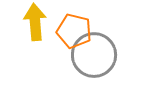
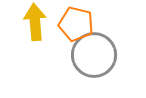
orange pentagon: moved 2 px right, 7 px up
